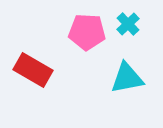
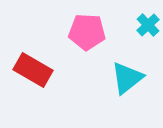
cyan cross: moved 20 px right, 1 px down
cyan triangle: rotated 27 degrees counterclockwise
